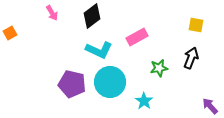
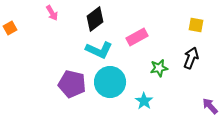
black diamond: moved 3 px right, 3 px down
orange square: moved 5 px up
